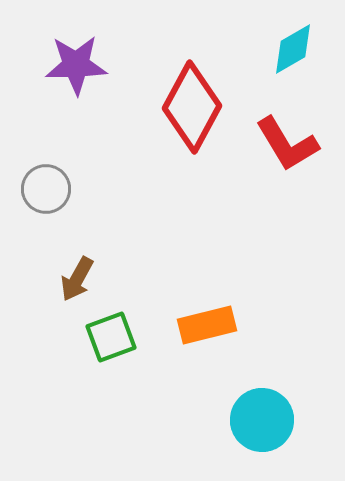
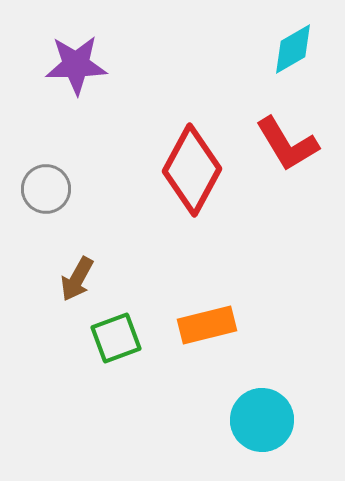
red diamond: moved 63 px down
green square: moved 5 px right, 1 px down
